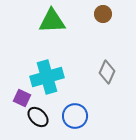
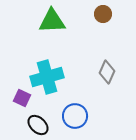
black ellipse: moved 8 px down
